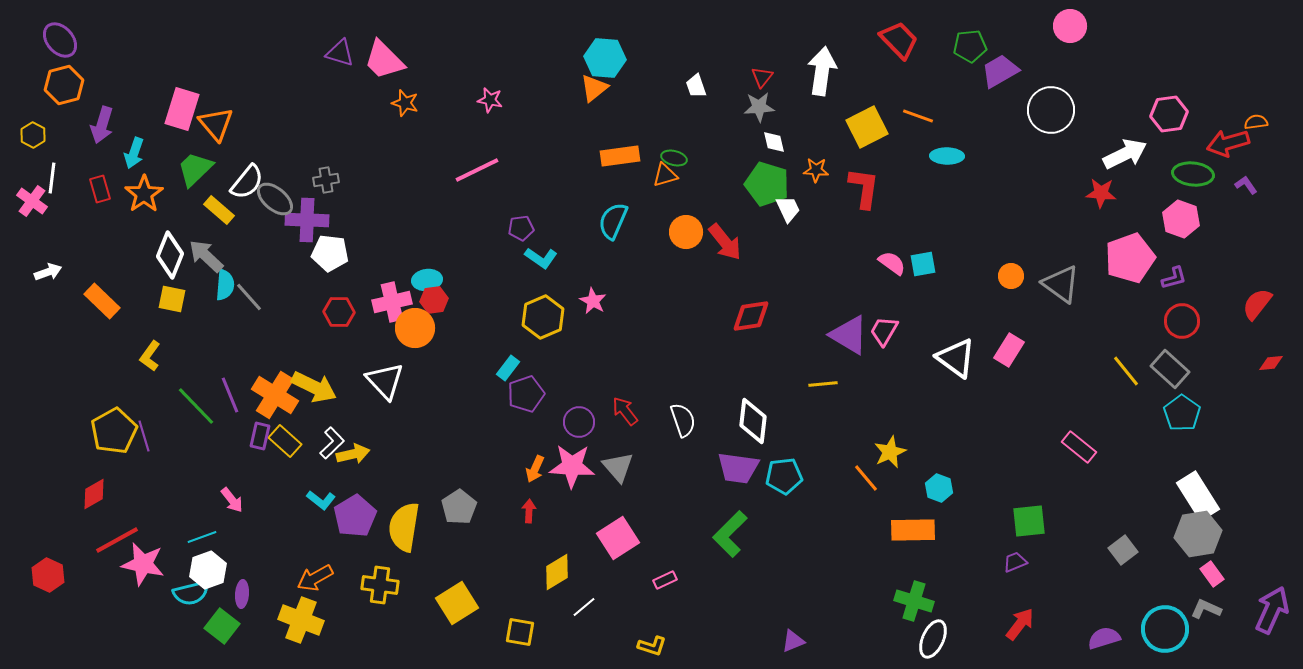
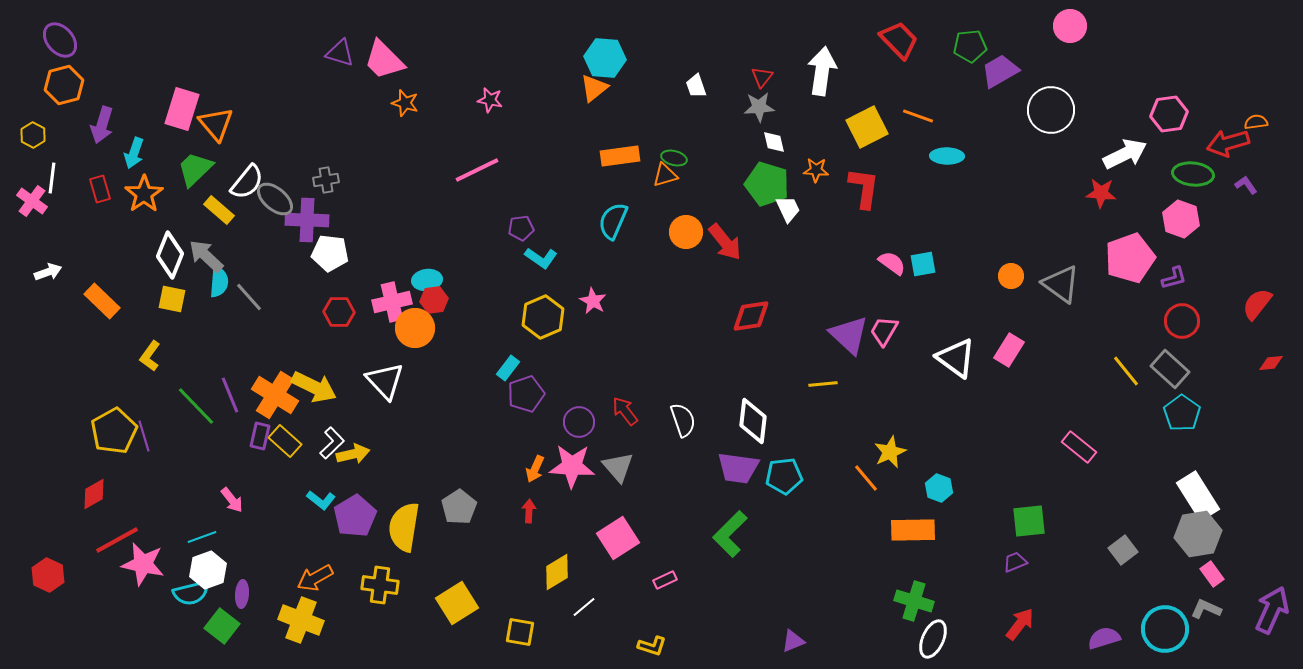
cyan semicircle at (225, 285): moved 6 px left, 3 px up
purple triangle at (849, 335): rotated 12 degrees clockwise
